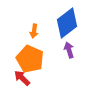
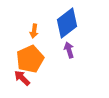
orange pentagon: rotated 24 degrees clockwise
